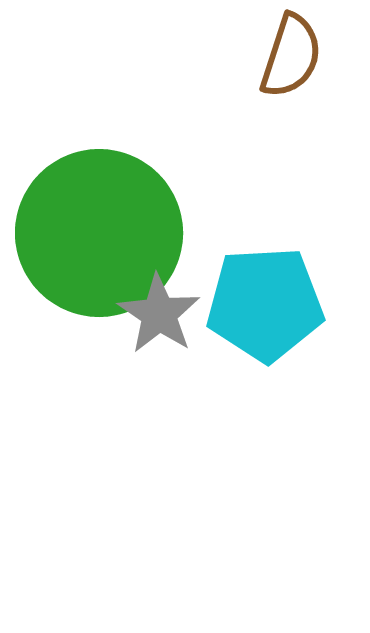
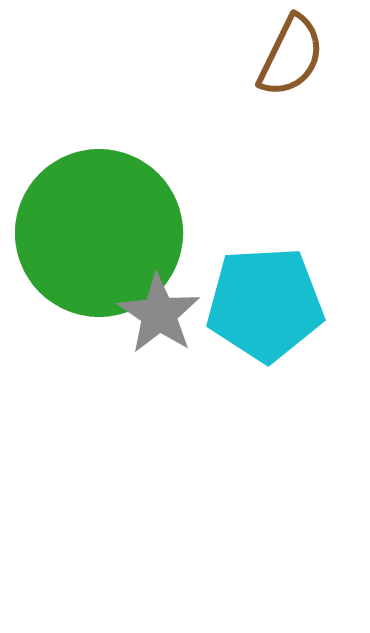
brown semicircle: rotated 8 degrees clockwise
